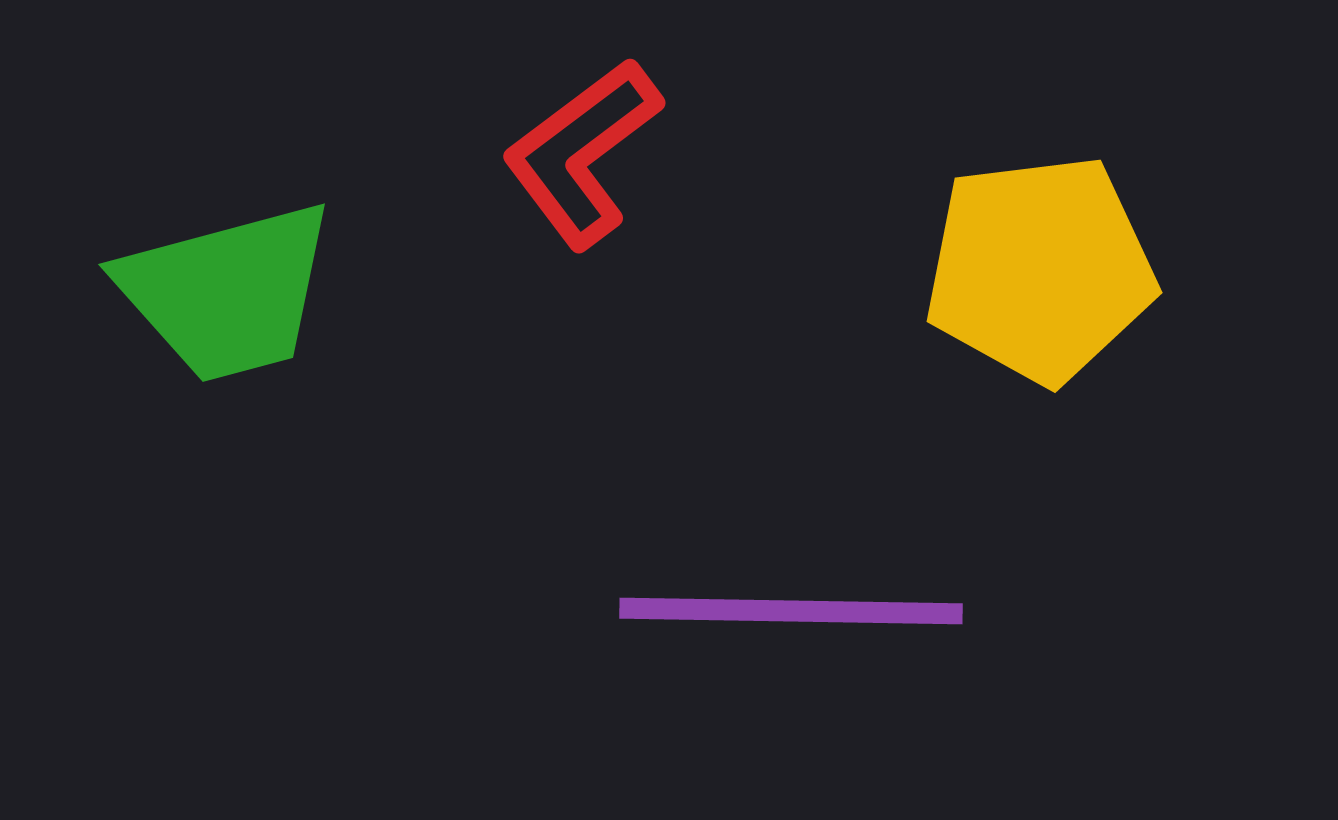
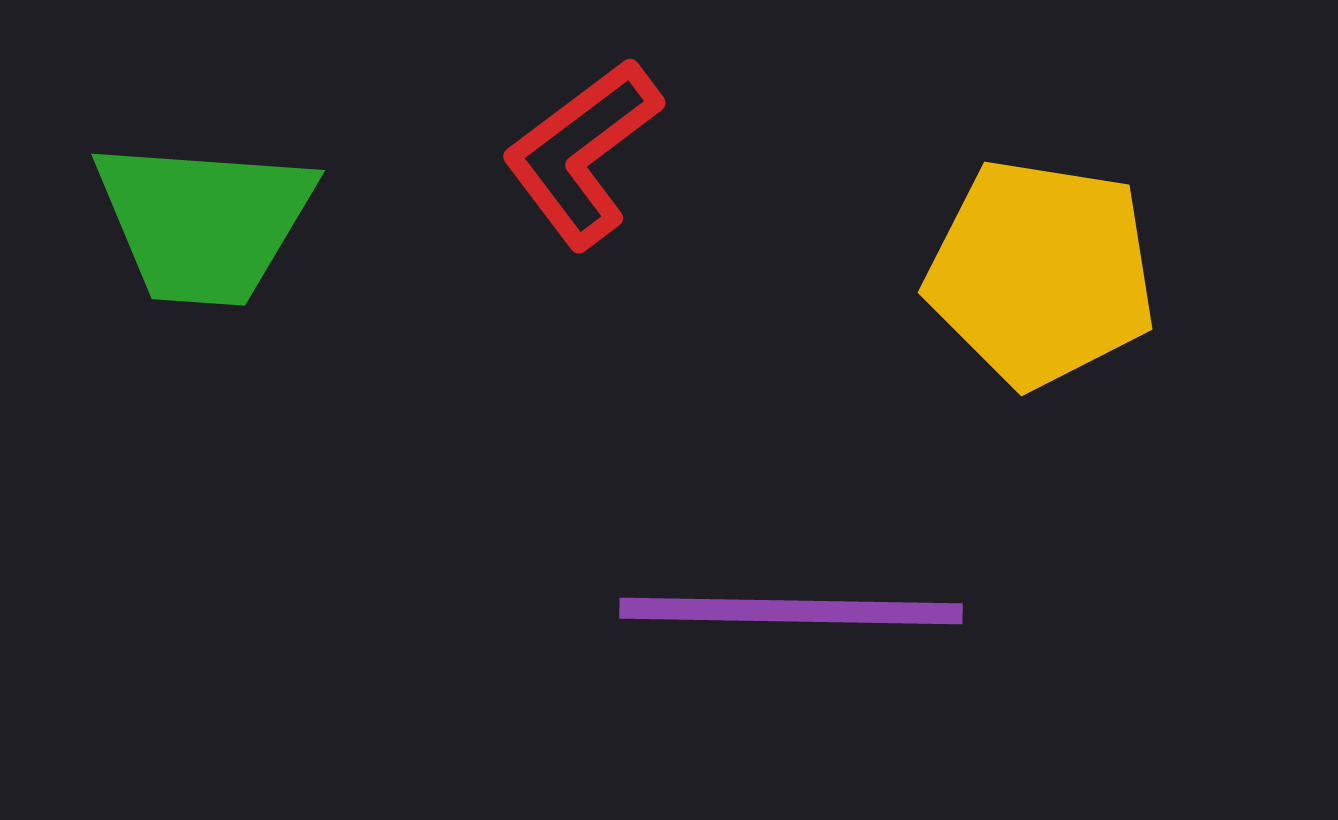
yellow pentagon: moved 1 px right, 4 px down; rotated 16 degrees clockwise
green trapezoid: moved 23 px left, 70 px up; rotated 19 degrees clockwise
